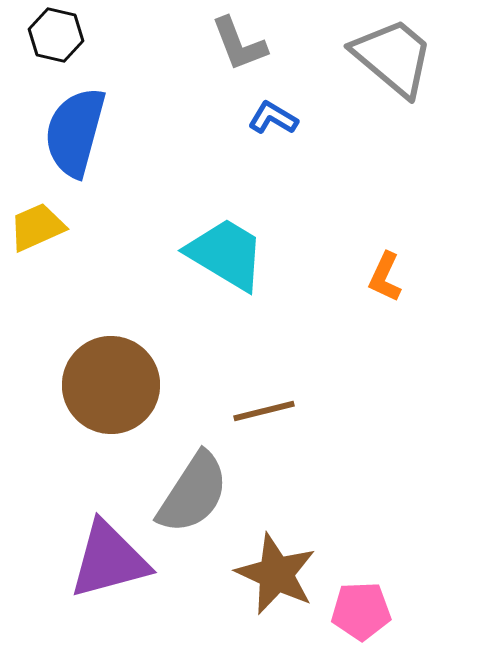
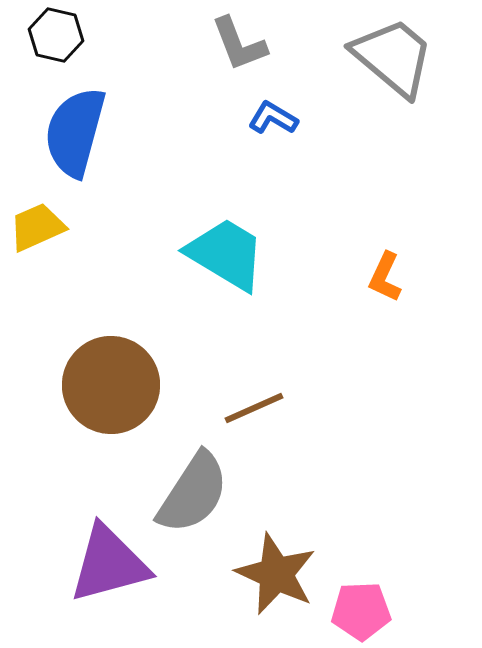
brown line: moved 10 px left, 3 px up; rotated 10 degrees counterclockwise
purple triangle: moved 4 px down
